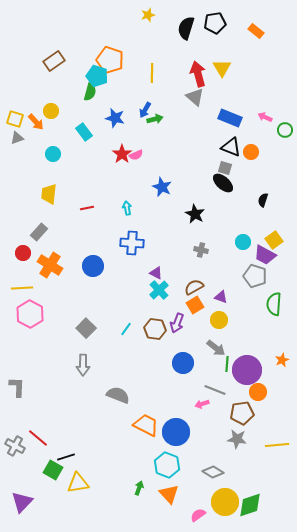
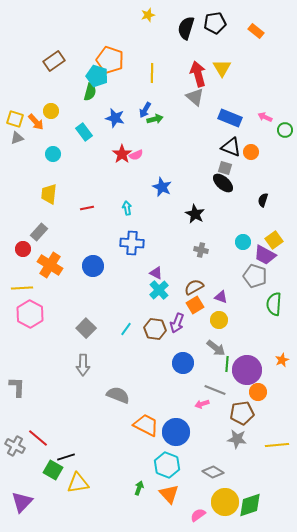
red circle at (23, 253): moved 4 px up
